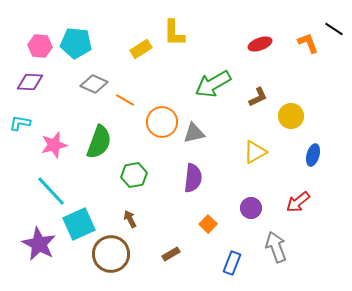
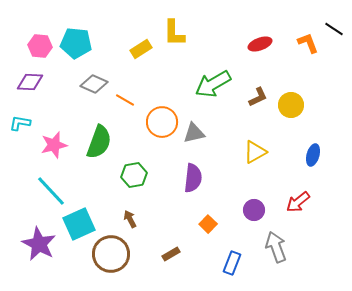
yellow circle: moved 11 px up
purple circle: moved 3 px right, 2 px down
